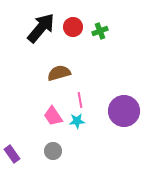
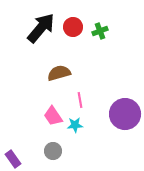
purple circle: moved 1 px right, 3 px down
cyan star: moved 2 px left, 4 px down
purple rectangle: moved 1 px right, 5 px down
